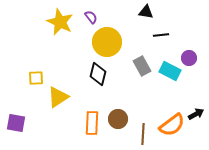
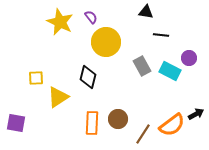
black line: rotated 14 degrees clockwise
yellow circle: moved 1 px left
black diamond: moved 10 px left, 3 px down
brown line: rotated 30 degrees clockwise
